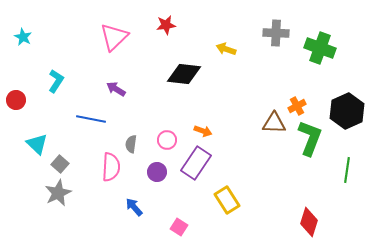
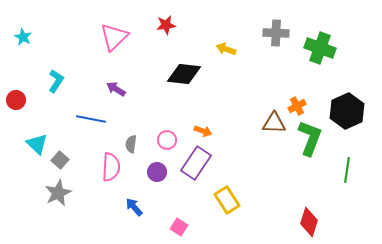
gray square: moved 4 px up
